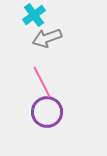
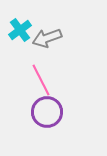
cyan cross: moved 14 px left, 15 px down
pink line: moved 1 px left, 2 px up
